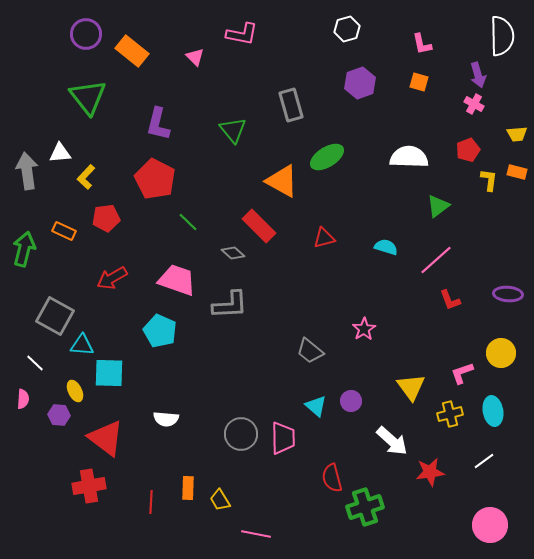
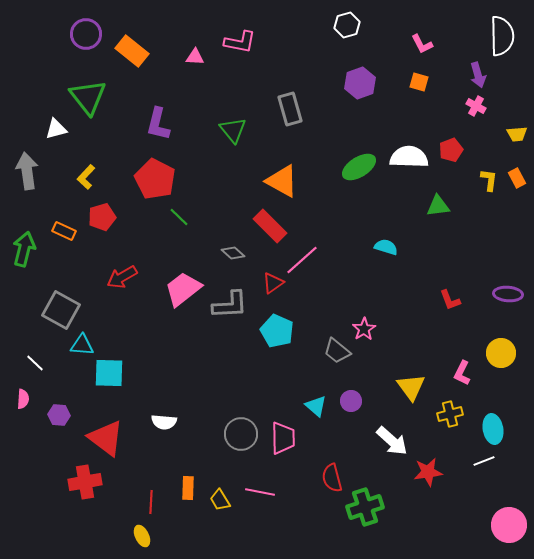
white hexagon at (347, 29): moved 4 px up
pink L-shape at (242, 34): moved 2 px left, 8 px down
pink L-shape at (422, 44): rotated 15 degrees counterclockwise
pink triangle at (195, 57): rotated 42 degrees counterclockwise
pink cross at (474, 104): moved 2 px right, 2 px down
gray rectangle at (291, 105): moved 1 px left, 4 px down
red pentagon at (468, 150): moved 17 px left
white triangle at (60, 153): moved 4 px left, 24 px up; rotated 10 degrees counterclockwise
green ellipse at (327, 157): moved 32 px right, 10 px down
orange rectangle at (517, 172): moved 6 px down; rotated 48 degrees clockwise
green triangle at (438, 206): rotated 30 degrees clockwise
red pentagon at (106, 218): moved 4 px left, 1 px up; rotated 8 degrees counterclockwise
green line at (188, 222): moved 9 px left, 5 px up
red rectangle at (259, 226): moved 11 px right
red triangle at (324, 238): moved 51 px left, 45 px down; rotated 20 degrees counterclockwise
pink line at (436, 260): moved 134 px left
red arrow at (112, 278): moved 10 px right, 1 px up
pink trapezoid at (177, 280): moved 6 px right, 9 px down; rotated 57 degrees counterclockwise
gray square at (55, 316): moved 6 px right, 6 px up
cyan pentagon at (160, 331): moved 117 px right
gray trapezoid at (310, 351): moved 27 px right
pink L-shape at (462, 373): rotated 45 degrees counterclockwise
yellow ellipse at (75, 391): moved 67 px right, 145 px down
cyan ellipse at (493, 411): moved 18 px down
white semicircle at (166, 419): moved 2 px left, 3 px down
white line at (484, 461): rotated 15 degrees clockwise
red star at (430, 472): moved 2 px left
red cross at (89, 486): moved 4 px left, 4 px up
pink circle at (490, 525): moved 19 px right
pink line at (256, 534): moved 4 px right, 42 px up
